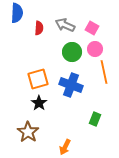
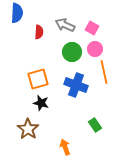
red semicircle: moved 4 px down
blue cross: moved 5 px right
black star: moved 2 px right; rotated 21 degrees counterclockwise
green rectangle: moved 6 px down; rotated 56 degrees counterclockwise
brown star: moved 3 px up
orange arrow: rotated 133 degrees clockwise
